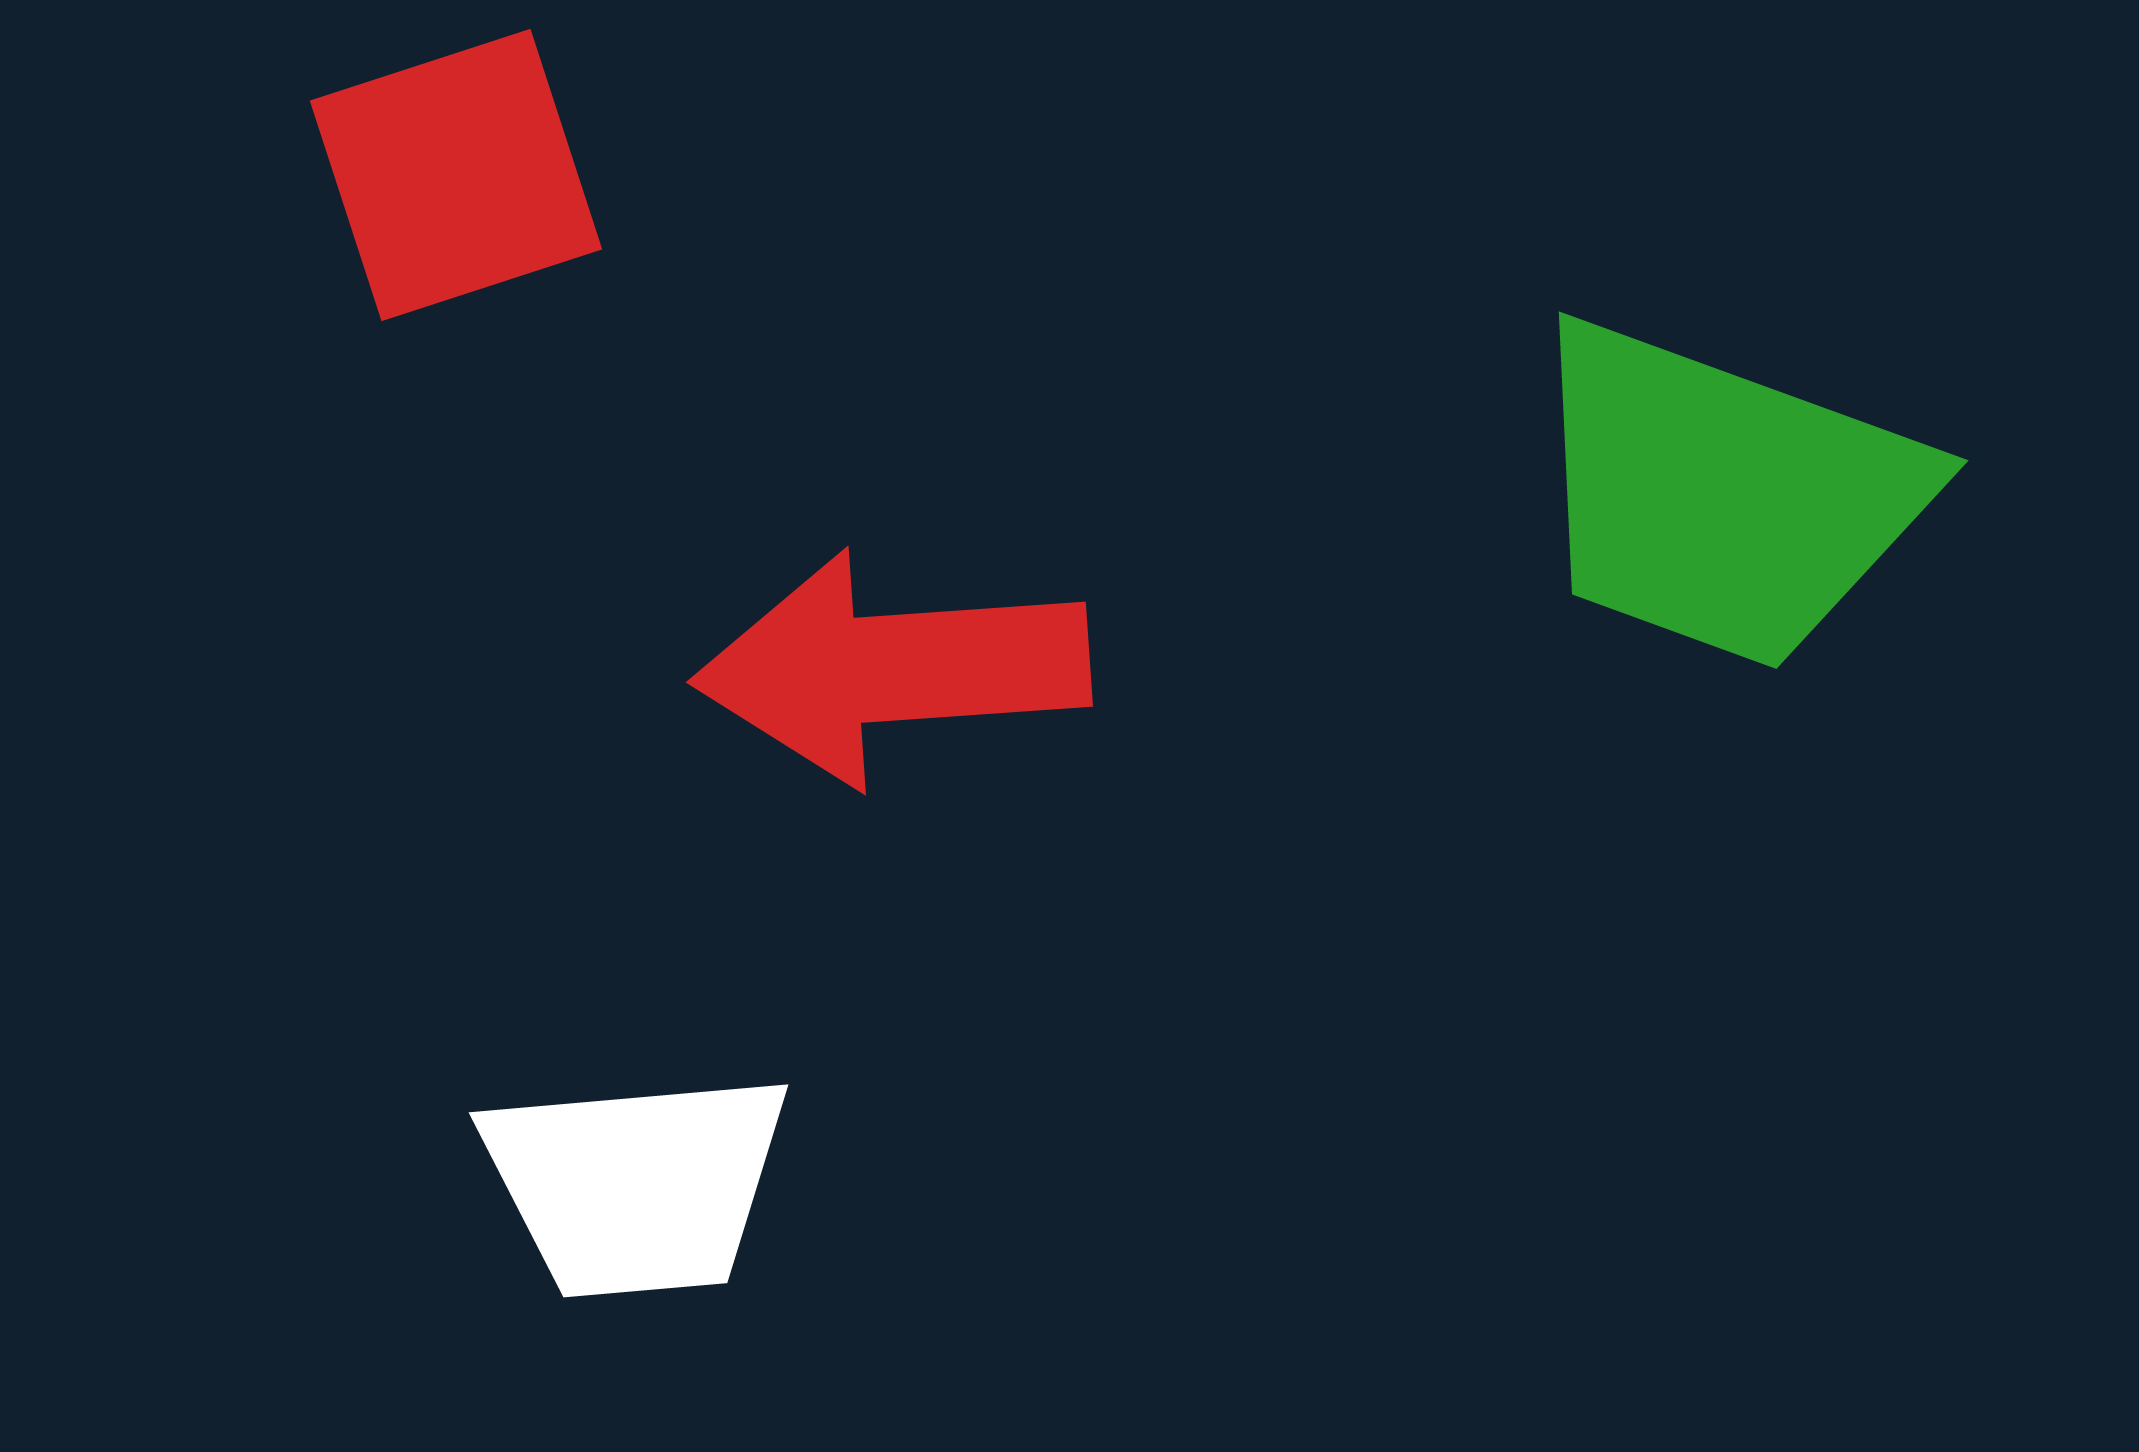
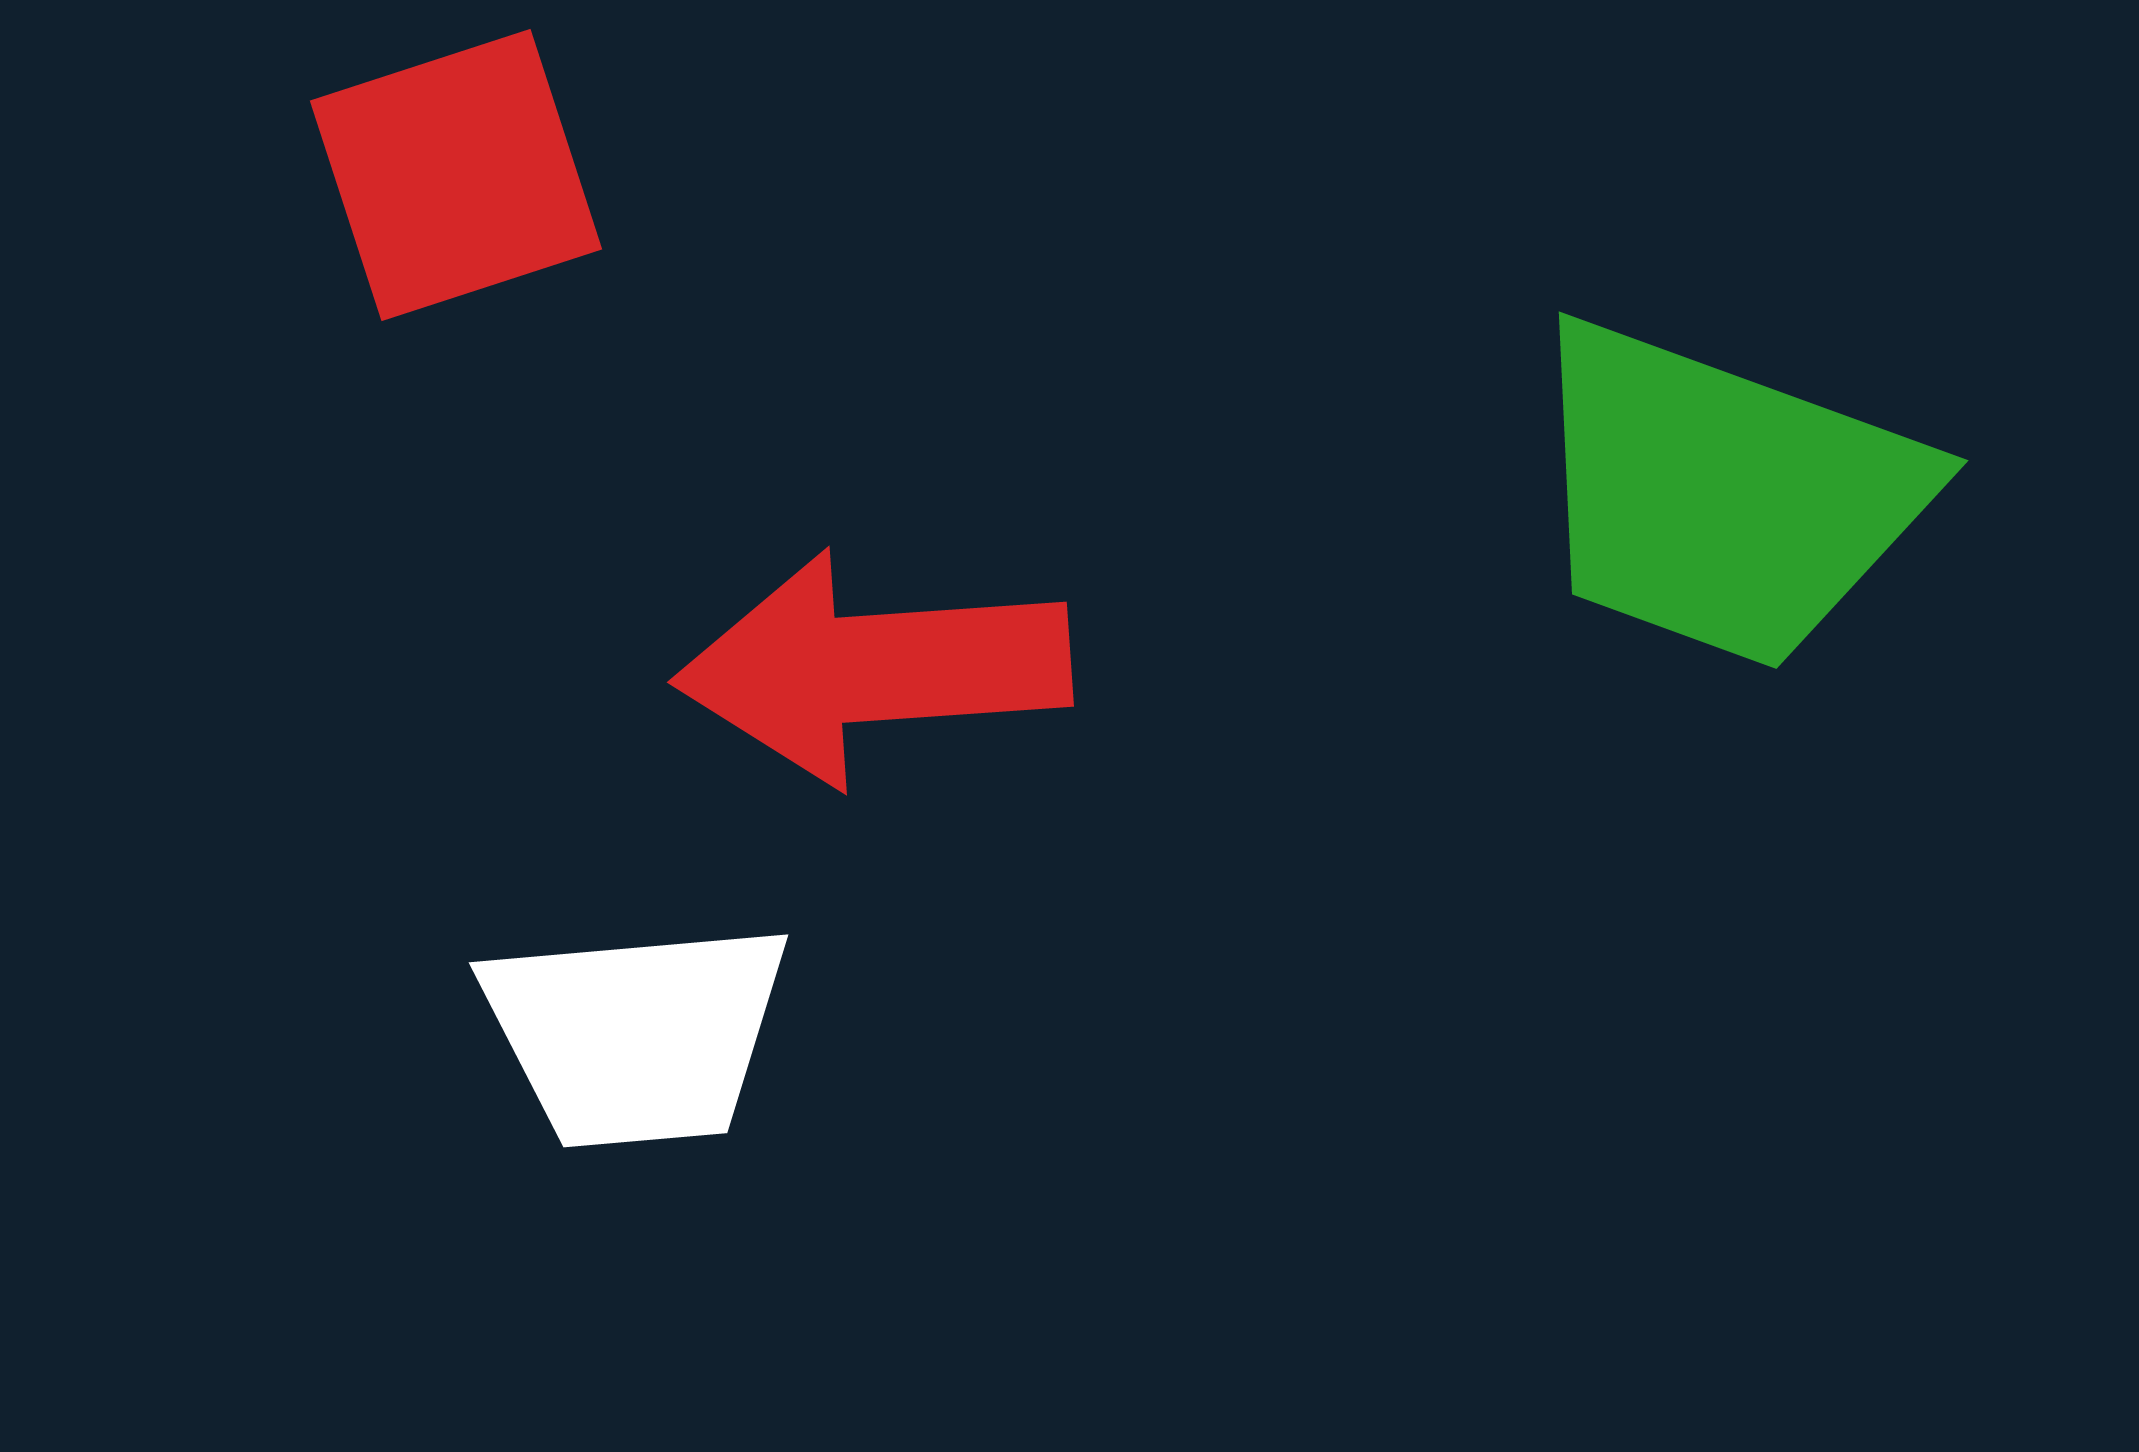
red arrow: moved 19 px left
white trapezoid: moved 150 px up
